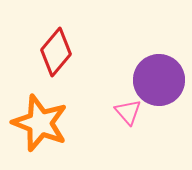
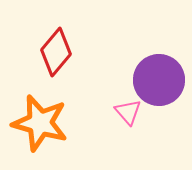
orange star: rotated 6 degrees counterclockwise
